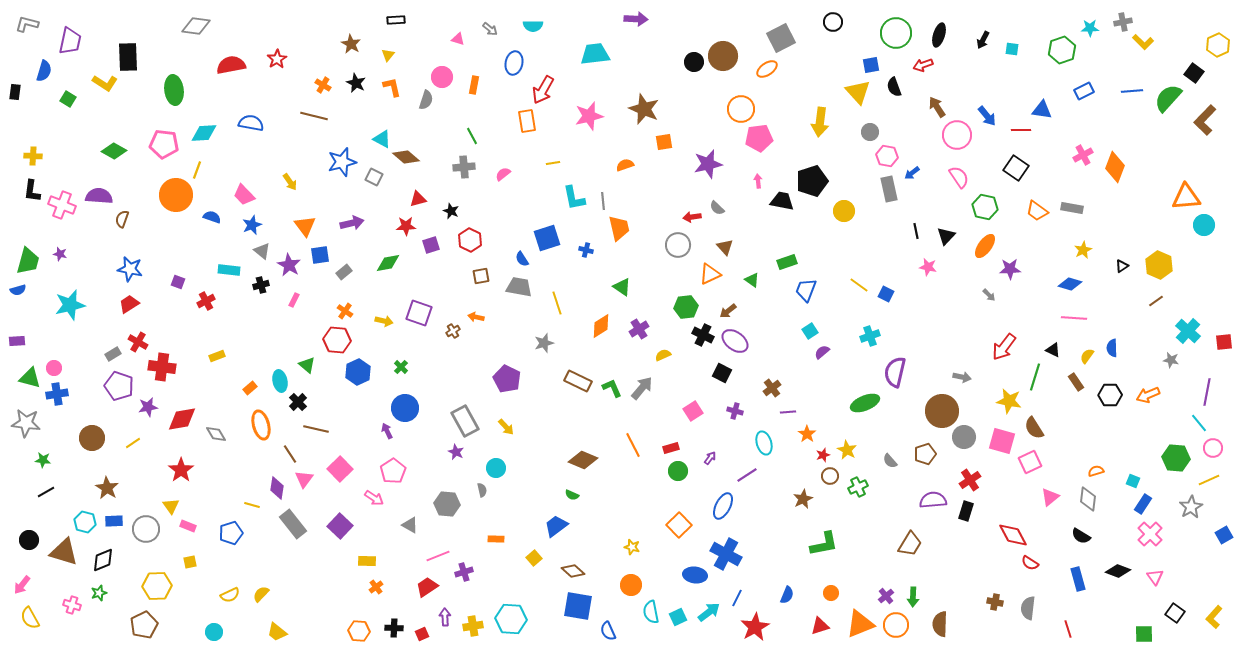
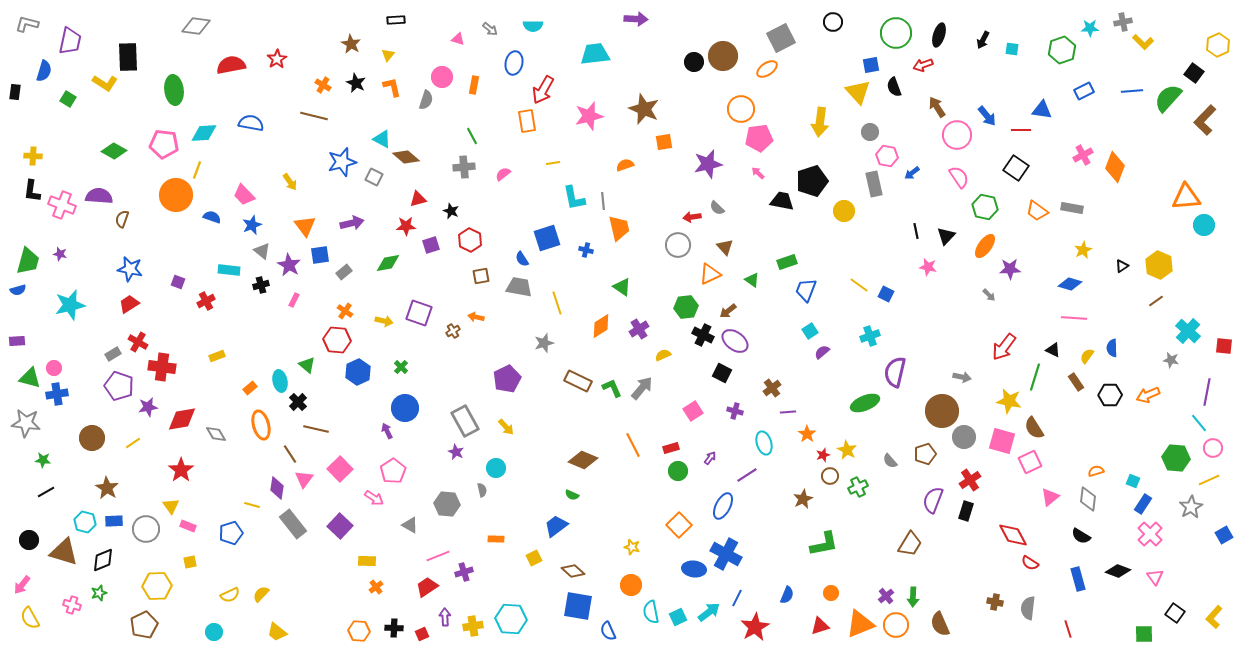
pink arrow at (758, 181): moved 8 px up; rotated 40 degrees counterclockwise
gray rectangle at (889, 189): moved 15 px left, 5 px up
red square at (1224, 342): moved 4 px down; rotated 12 degrees clockwise
purple pentagon at (507, 379): rotated 20 degrees clockwise
purple semicircle at (933, 500): rotated 64 degrees counterclockwise
yellow square at (534, 558): rotated 14 degrees clockwise
blue ellipse at (695, 575): moved 1 px left, 6 px up
brown semicircle at (940, 624): rotated 25 degrees counterclockwise
